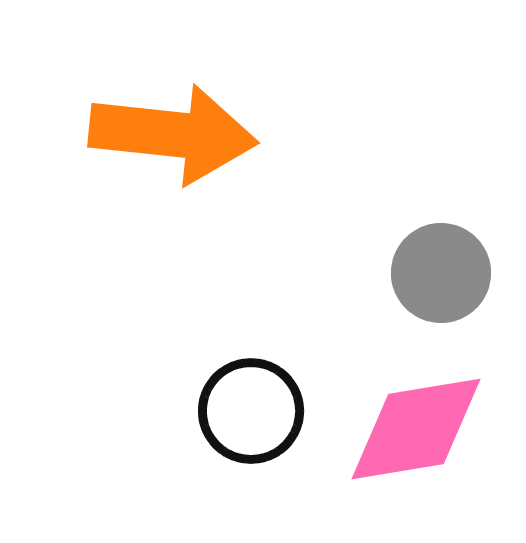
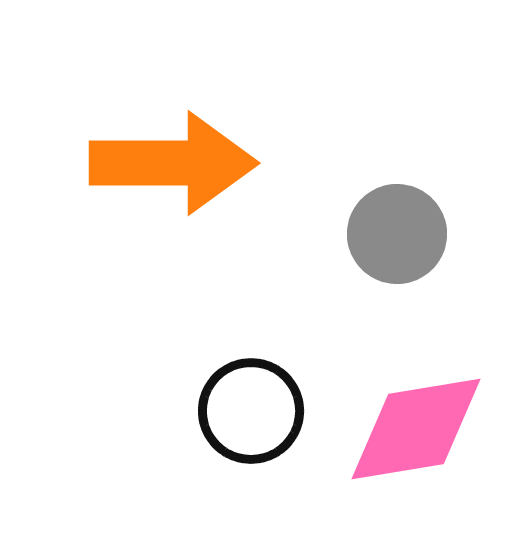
orange arrow: moved 29 px down; rotated 6 degrees counterclockwise
gray circle: moved 44 px left, 39 px up
